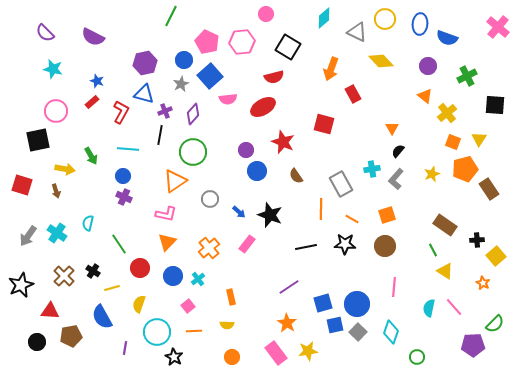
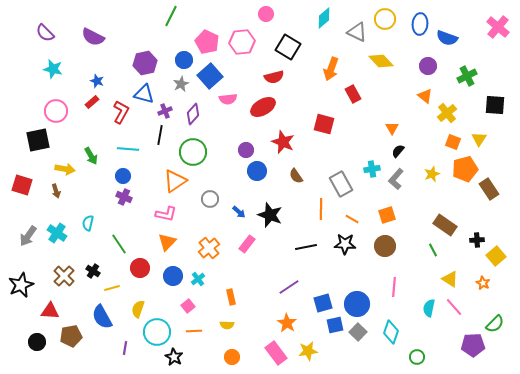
yellow triangle at (445, 271): moved 5 px right, 8 px down
yellow semicircle at (139, 304): moved 1 px left, 5 px down
